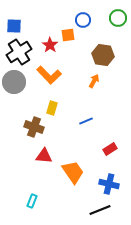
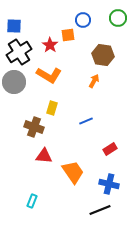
orange L-shape: rotated 15 degrees counterclockwise
